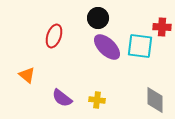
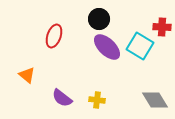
black circle: moved 1 px right, 1 px down
cyan square: rotated 24 degrees clockwise
gray diamond: rotated 32 degrees counterclockwise
